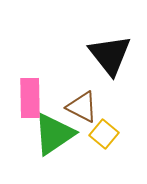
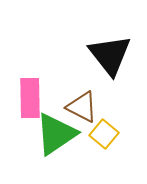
green triangle: moved 2 px right
